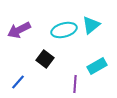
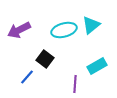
blue line: moved 9 px right, 5 px up
